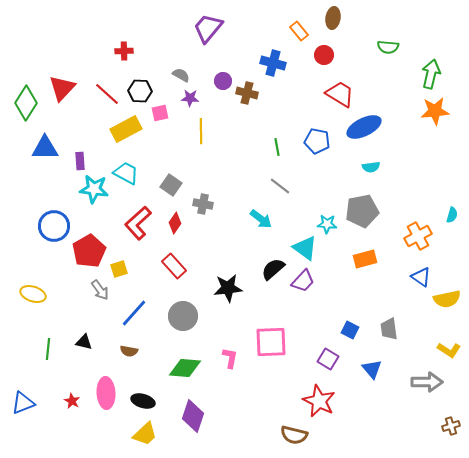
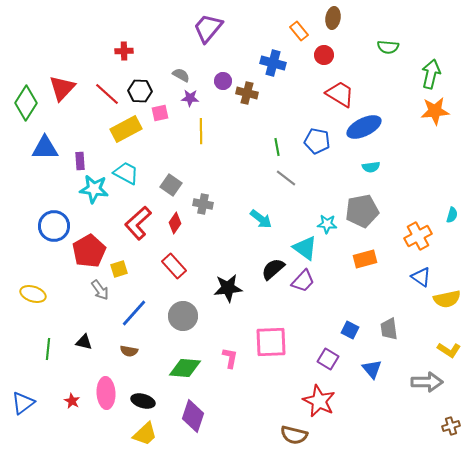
gray line at (280, 186): moved 6 px right, 8 px up
blue triangle at (23, 403): rotated 15 degrees counterclockwise
